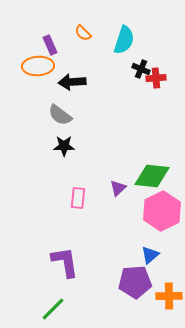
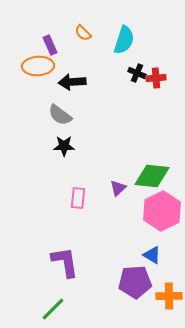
black cross: moved 4 px left, 4 px down
blue triangle: moved 2 px right; rotated 48 degrees counterclockwise
